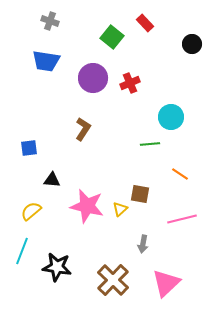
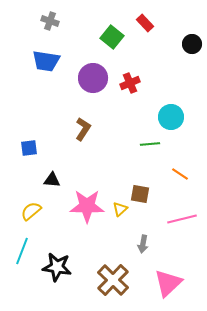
pink star: rotated 12 degrees counterclockwise
pink triangle: moved 2 px right
